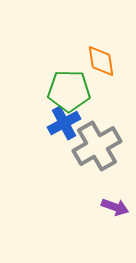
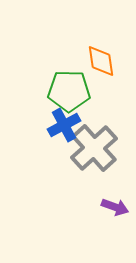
blue cross: moved 2 px down
gray cross: moved 3 px left, 2 px down; rotated 12 degrees counterclockwise
